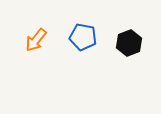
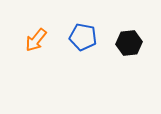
black hexagon: rotated 15 degrees clockwise
